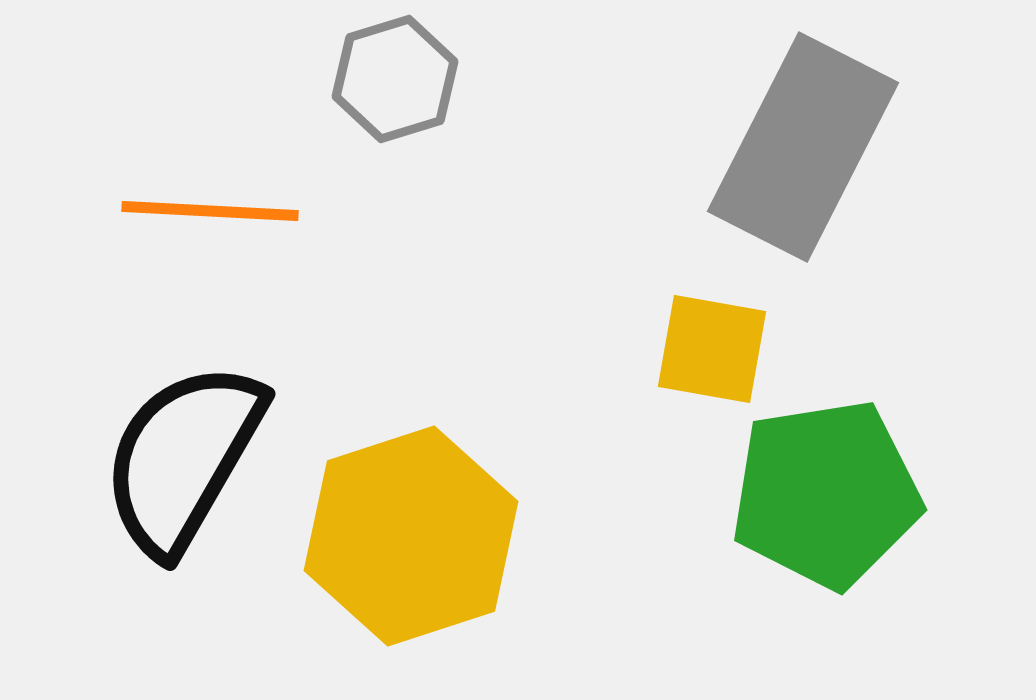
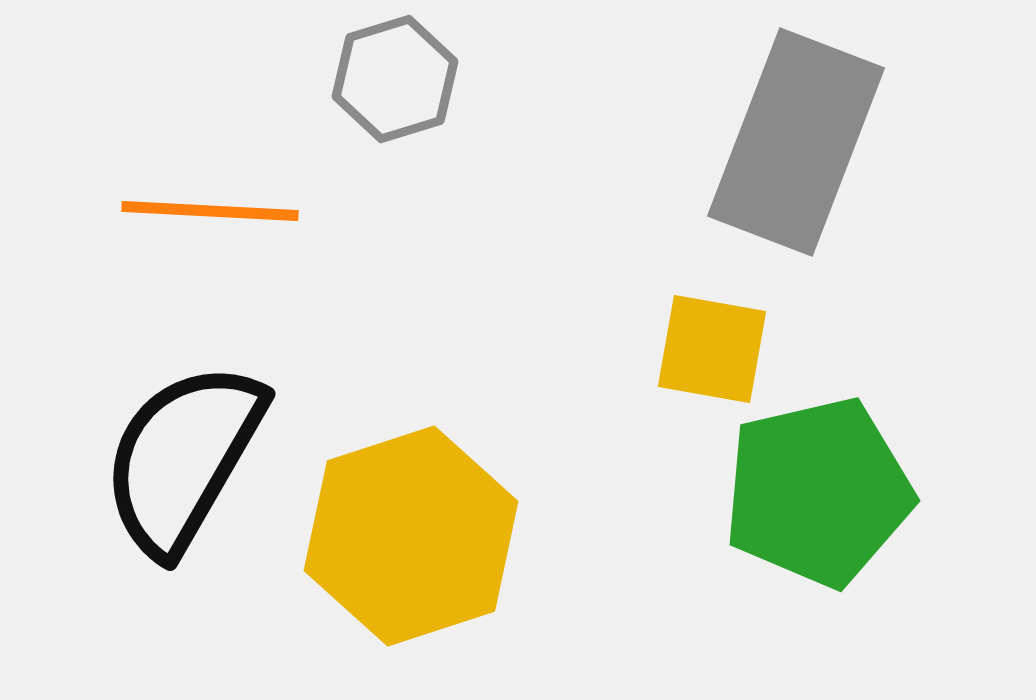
gray rectangle: moved 7 px left, 5 px up; rotated 6 degrees counterclockwise
green pentagon: moved 8 px left, 2 px up; rotated 4 degrees counterclockwise
